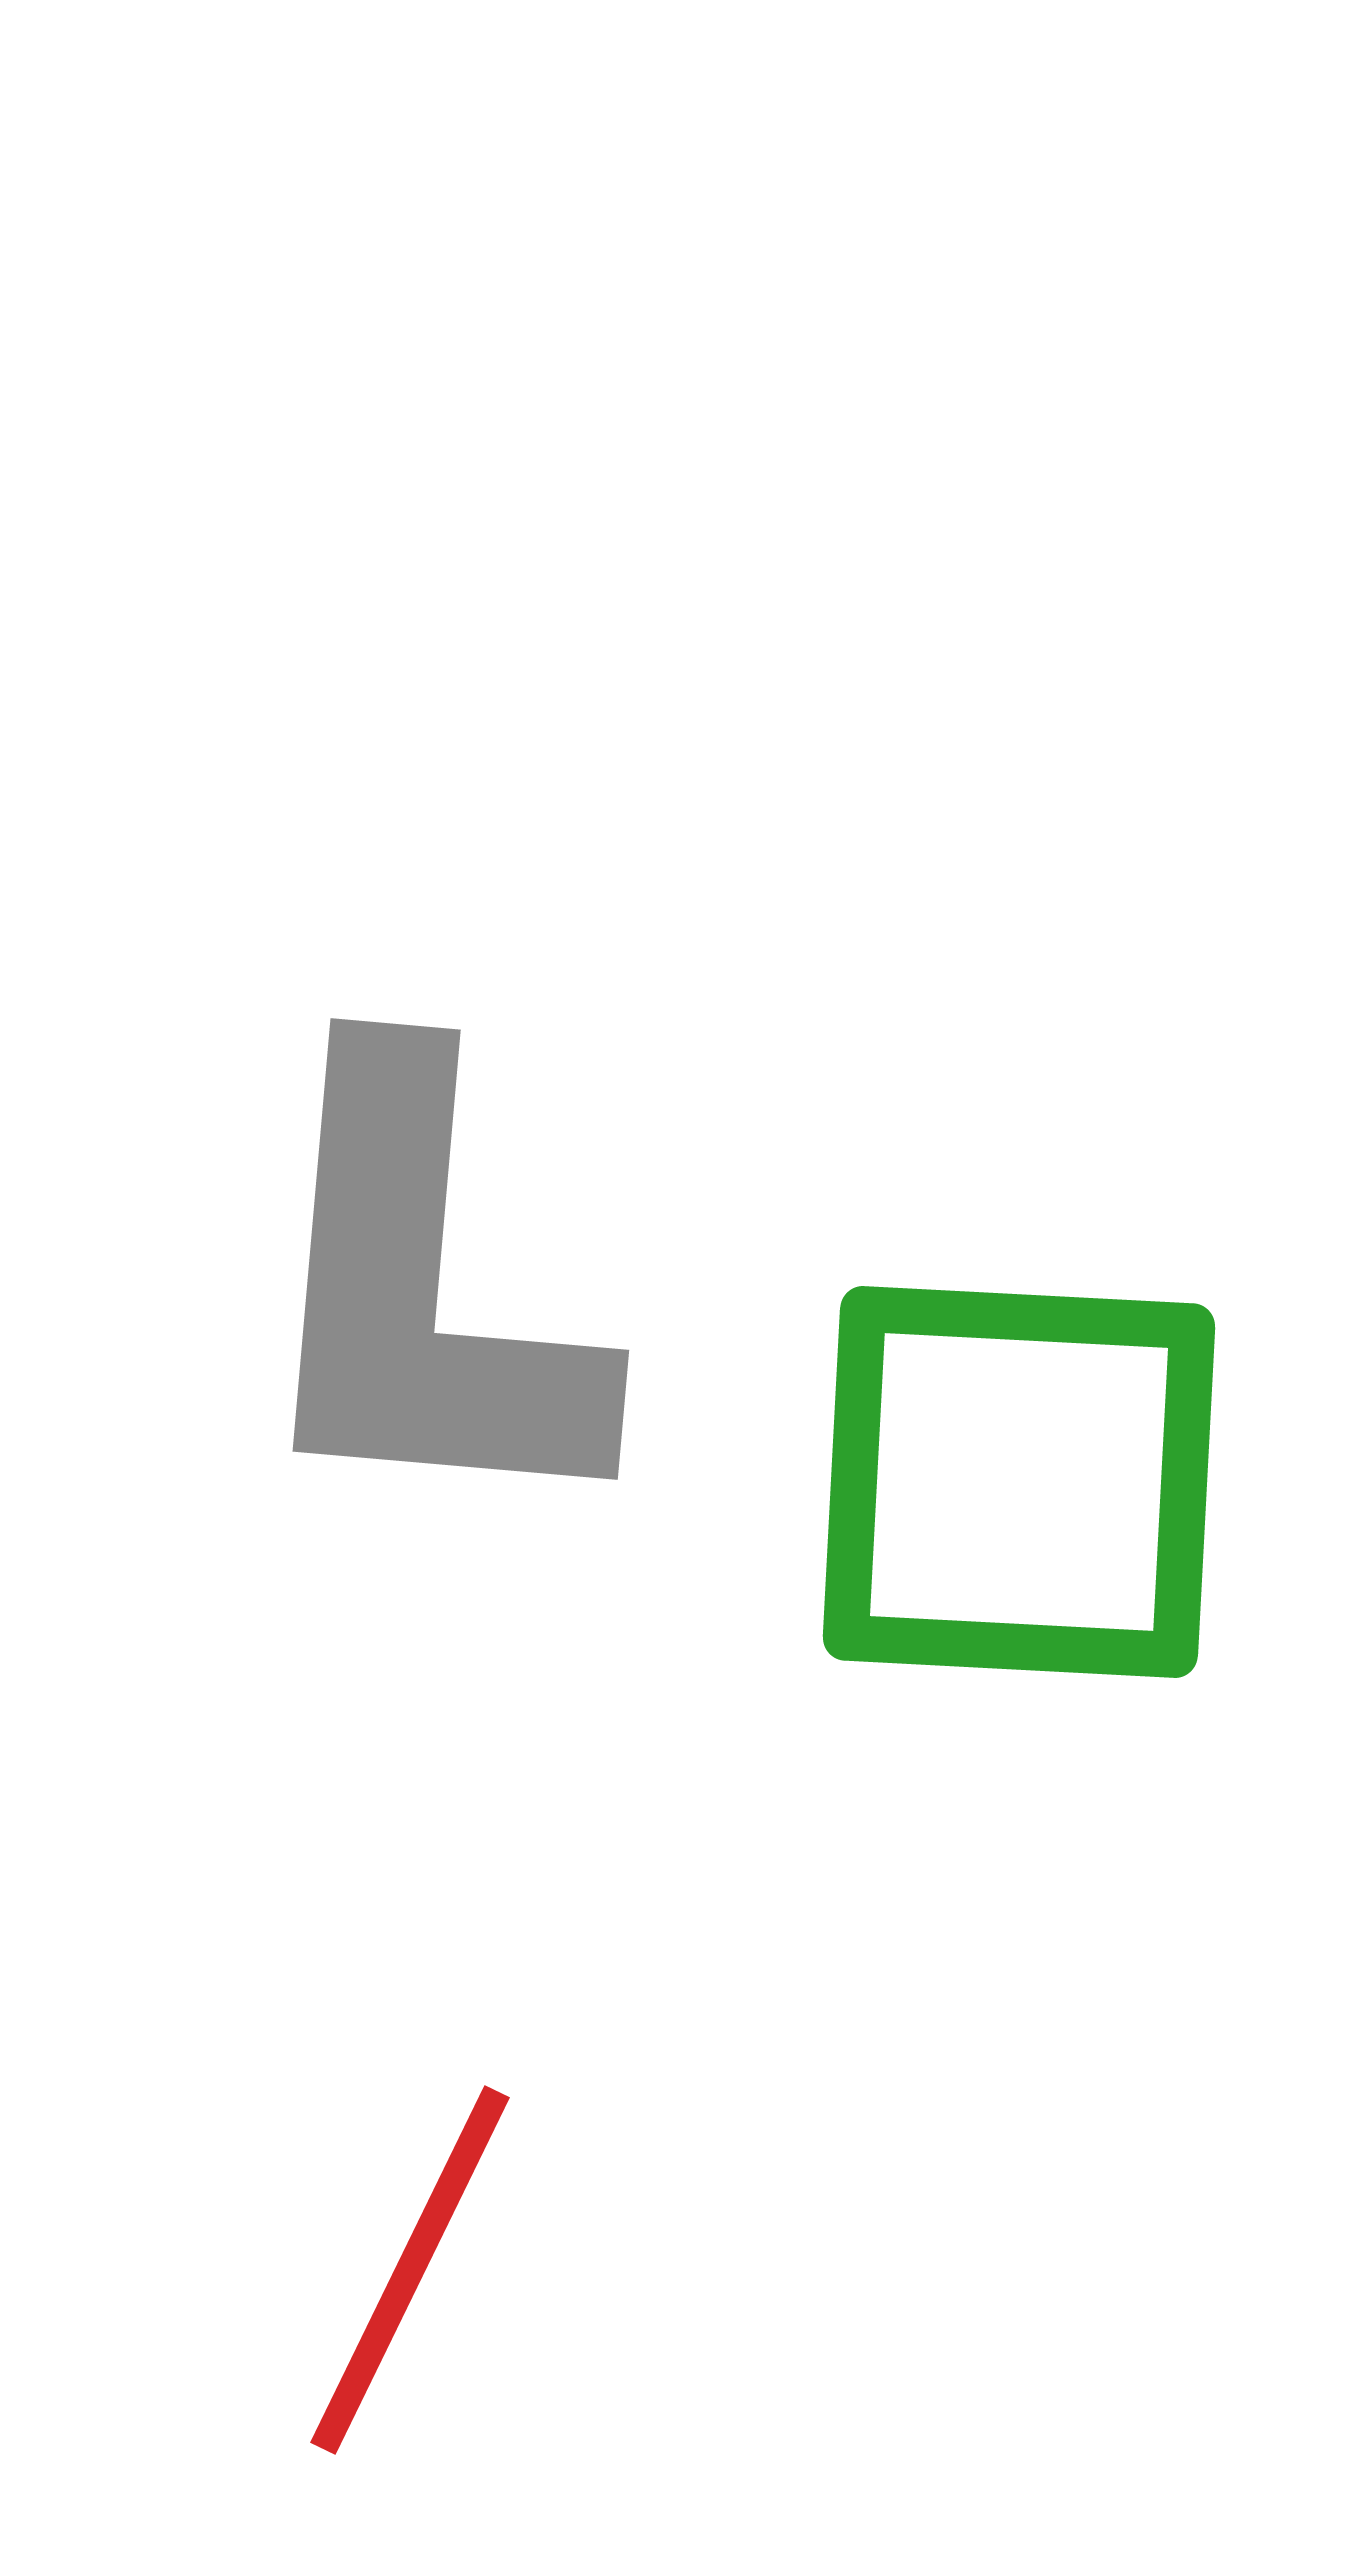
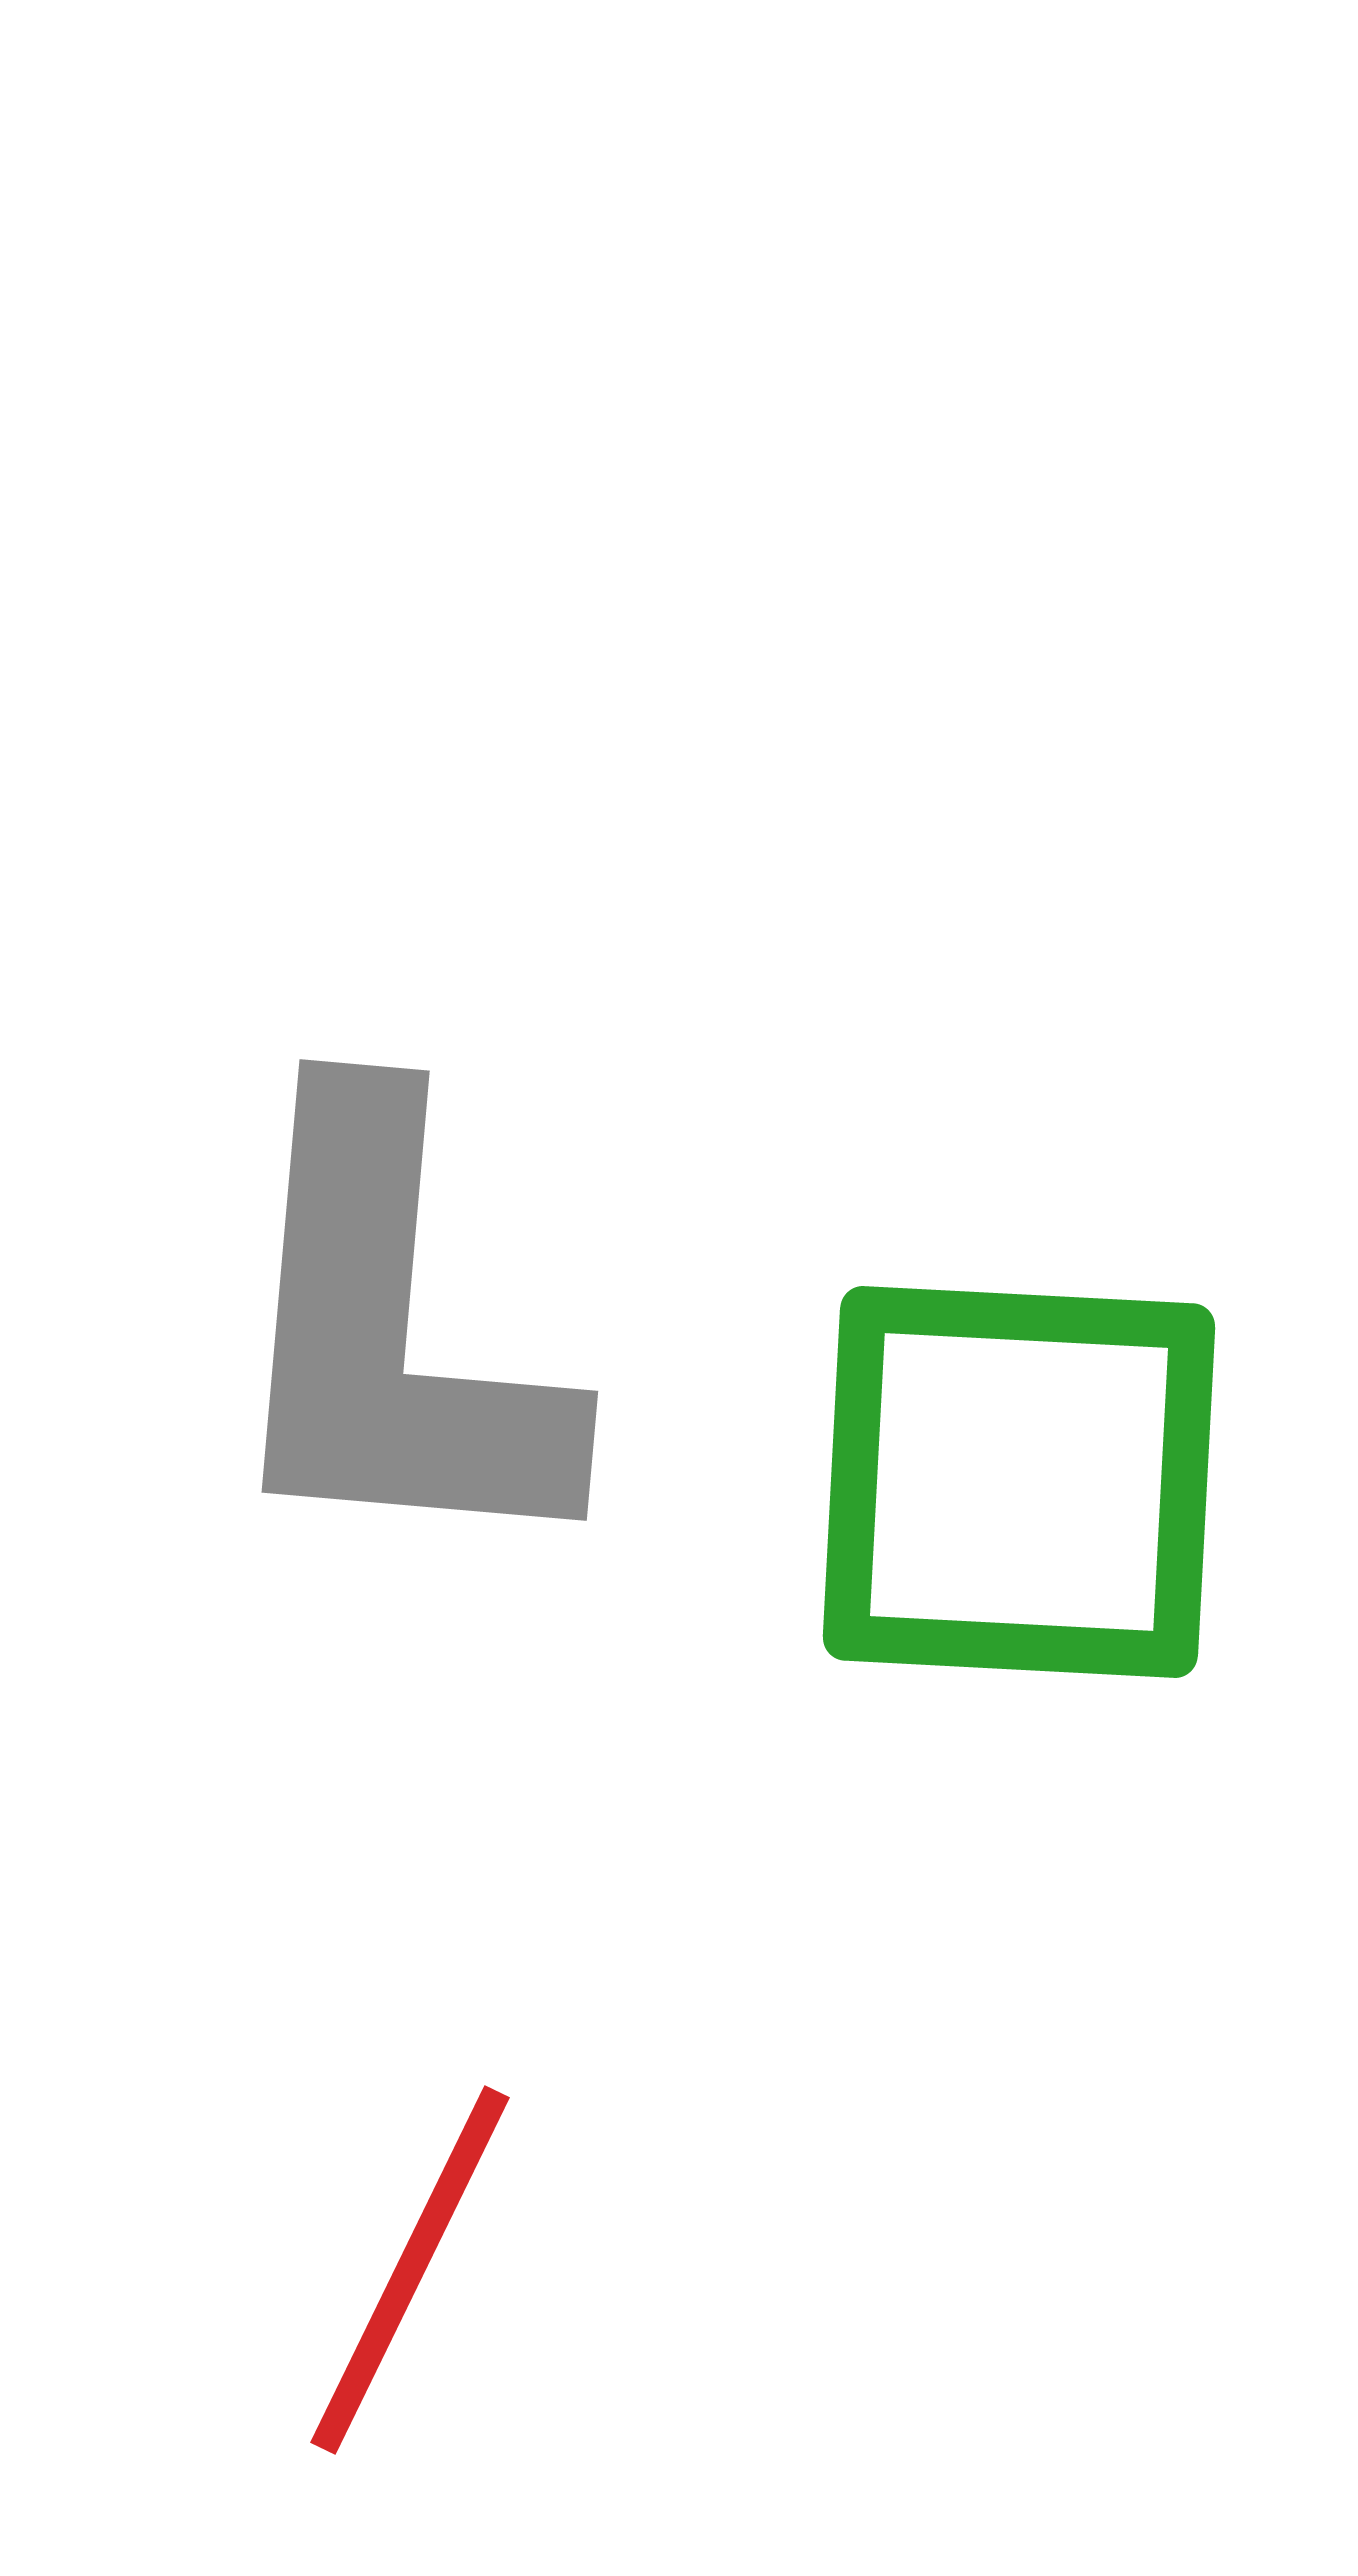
gray L-shape: moved 31 px left, 41 px down
